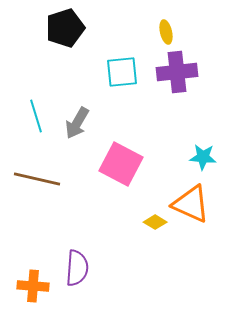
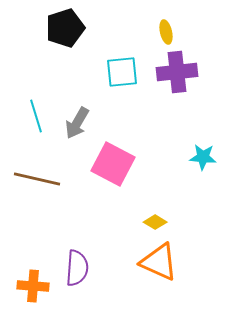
pink square: moved 8 px left
orange triangle: moved 32 px left, 58 px down
